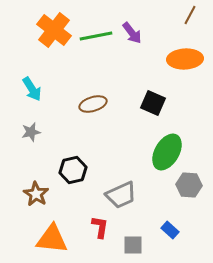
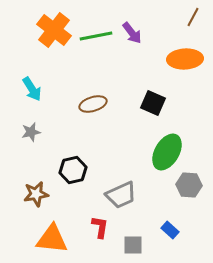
brown line: moved 3 px right, 2 px down
brown star: rotated 30 degrees clockwise
